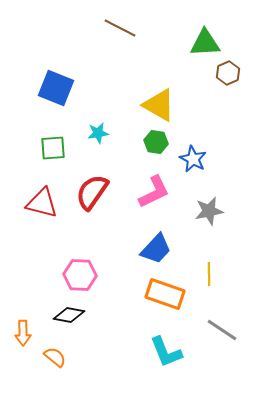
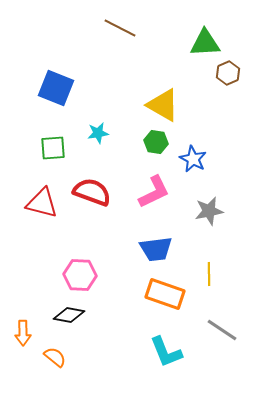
yellow triangle: moved 4 px right
red semicircle: rotated 75 degrees clockwise
blue trapezoid: rotated 40 degrees clockwise
